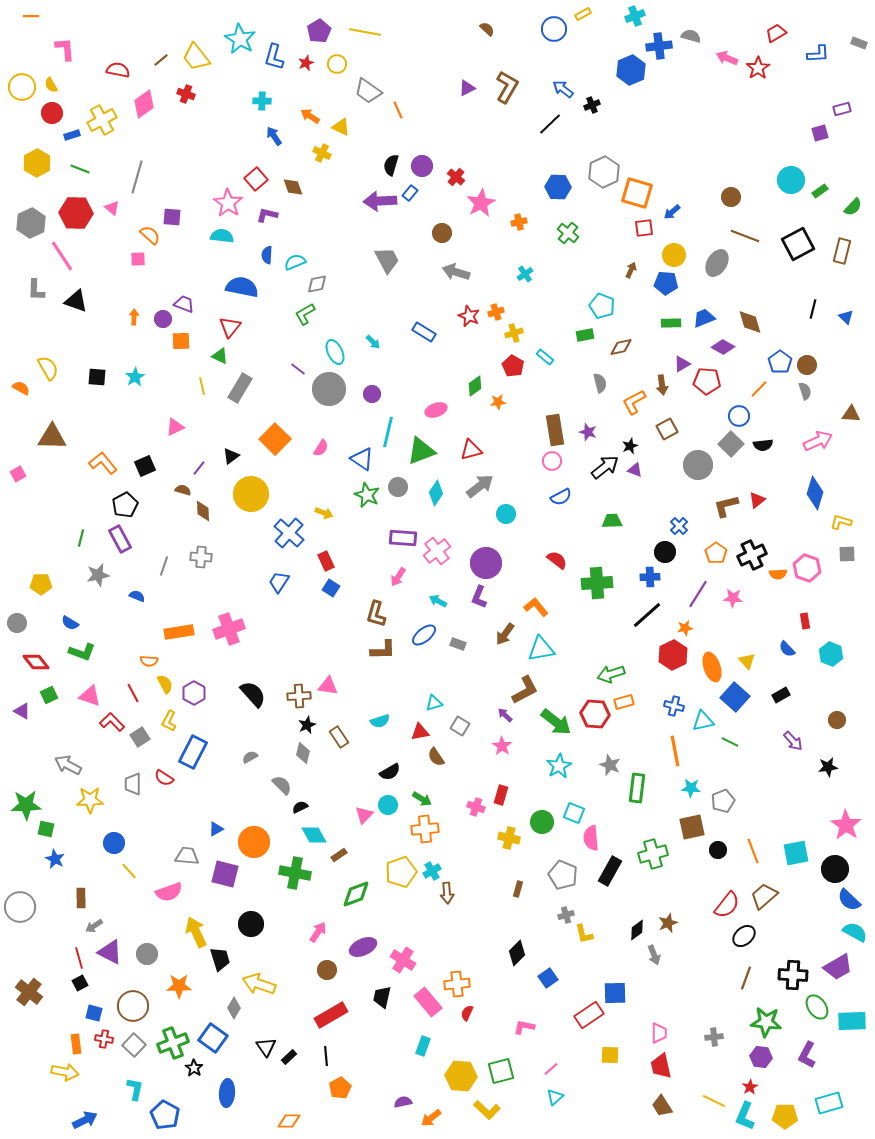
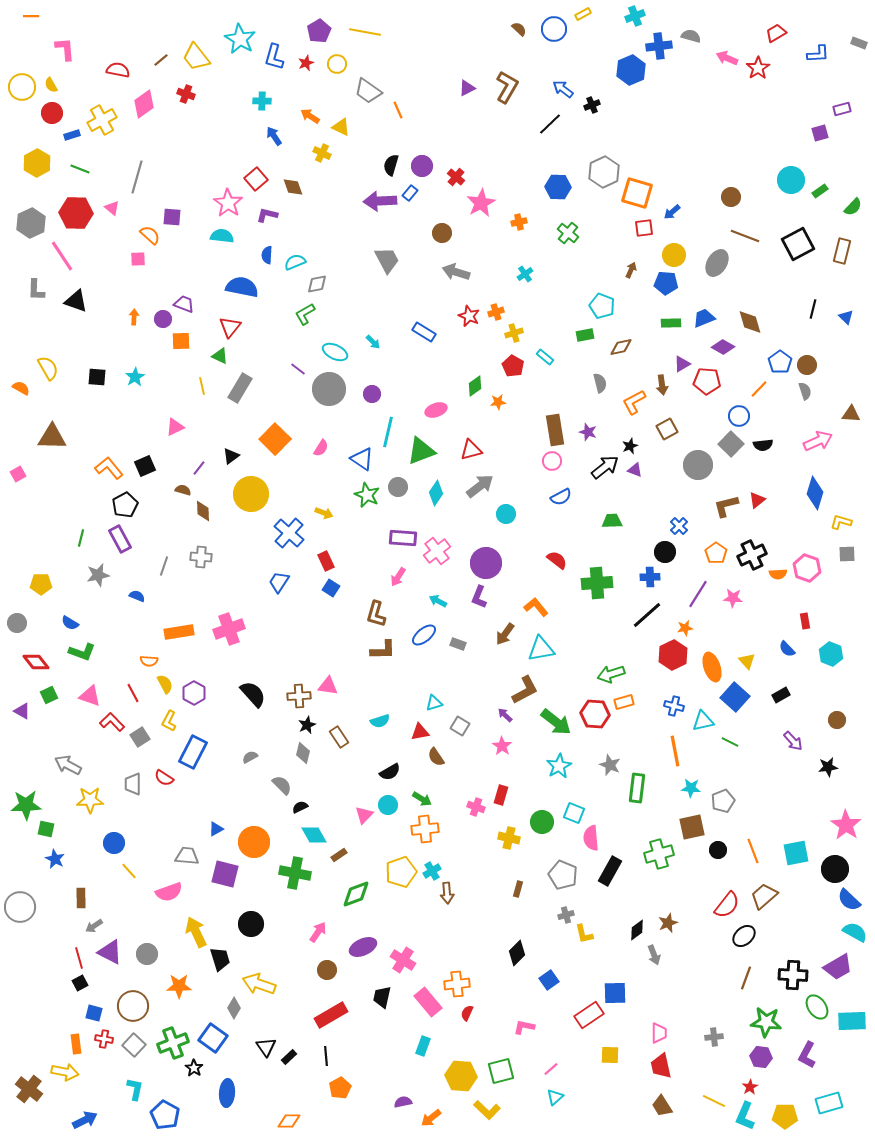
brown semicircle at (487, 29): moved 32 px right
cyan ellipse at (335, 352): rotated 40 degrees counterclockwise
orange L-shape at (103, 463): moved 6 px right, 5 px down
green cross at (653, 854): moved 6 px right
blue square at (548, 978): moved 1 px right, 2 px down
brown cross at (29, 992): moved 97 px down
